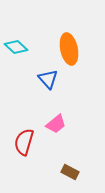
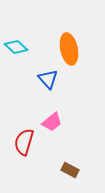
pink trapezoid: moved 4 px left, 2 px up
brown rectangle: moved 2 px up
